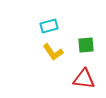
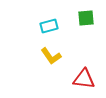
green square: moved 27 px up
yellow L-shape: moved 2 px left, 4 px down
